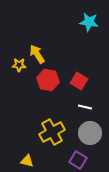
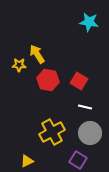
yellow triangle: rotated 40 degrees counterclockwise
